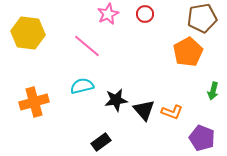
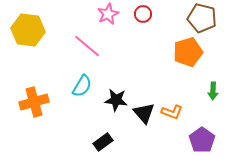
red circle: moved 2 px left
brown pentagon: rotated 24 degrees clockwise
yellow hexagon: moved 3 px up
orange pentagon: rotated 12 degrees clockwise
cyan semicircle: rotated 135 degrees clockwise
green arrow: rotated 12 degrees counterclockwise
black star: rotated 15 degrees clockwise
black triangle: moved 3 px down
purple pentagon: moved 2 px down; rotated 15 degrees clockwise
black rectangle: moved 2 px right
